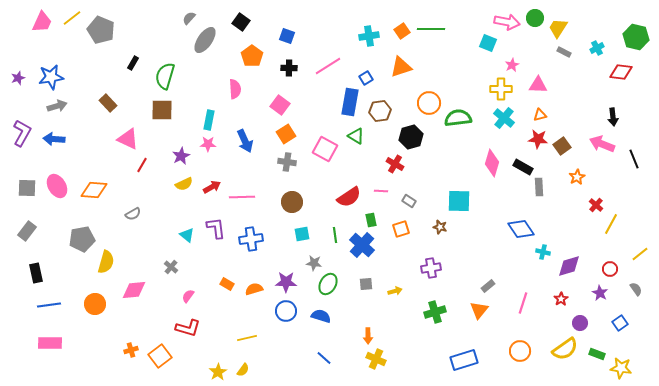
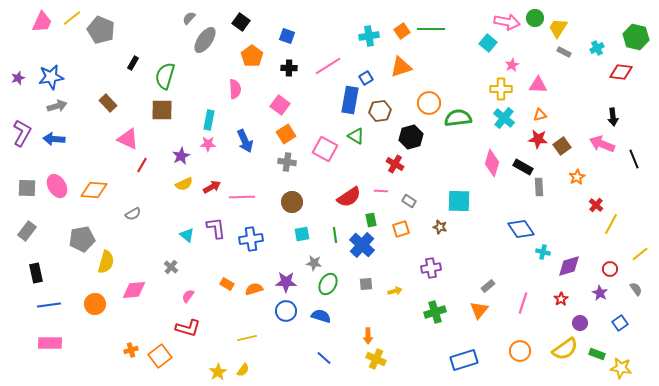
cyan square at (488, 43): rotated 18 degrees clockwise
blue rectangle at (350, 102): moved 2 px up
